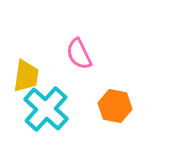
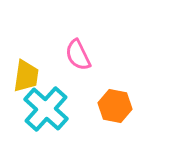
pink semicircle: moved 1 px left, 1 px down
